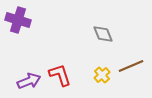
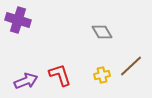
gray diamond: moved 1 px left, 2 px up; rotated 10 degrees counterclockwise
brown line: rotated 20 degrees counterclockwise
yellow cross: rotated 28 degrees clockwise
purple arrow: moved 3 px left
